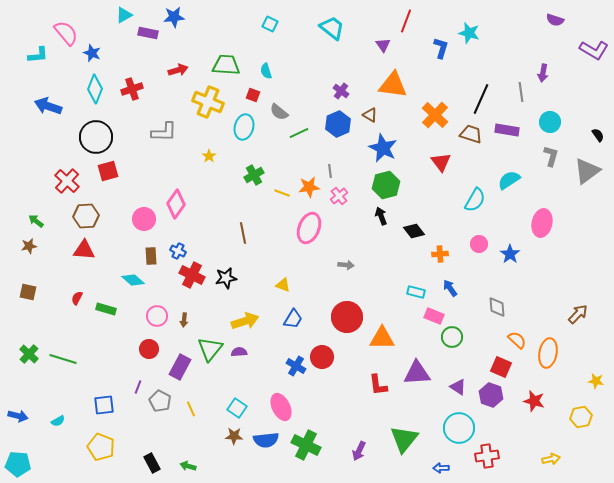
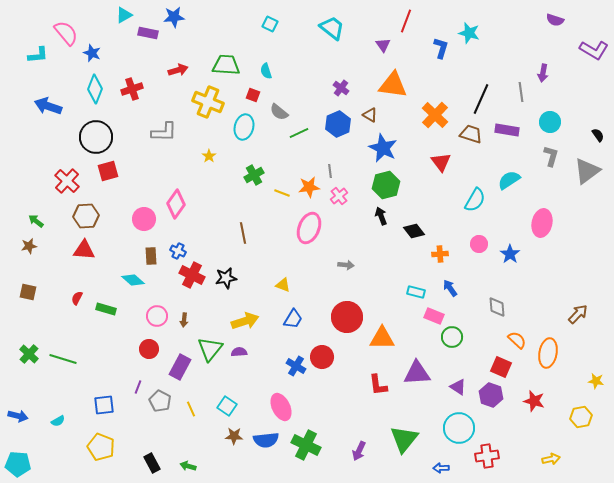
purple cross at (341, 91): moved 3 px up
cyan square at (237, 408): moved 10 px left, 2 px up
